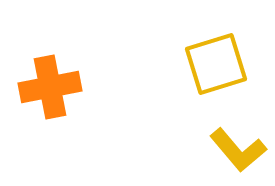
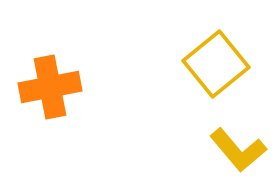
yellow square: rotated 22 degrees counterclockwise
